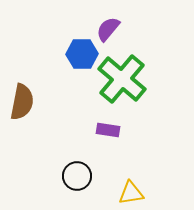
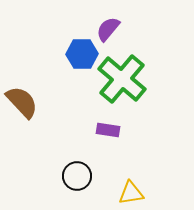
brown semicircle: rotated 54 degrees counterclockwise
